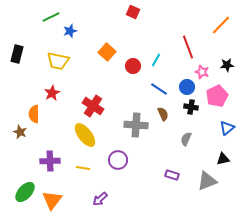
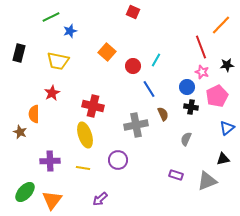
red line: moved 13 px right
black rectangle: moved 2 px right, 1 px up
blue line: moved 10 px left; rotated 24 degrees clockwise
red cross: rotated 20 degrees counterclockwise
gray cross: rotated 15 degrees counterclockwise
yellow ellipse: rotated 20 degrees clockwise
purple rectangle: moved 4 px right
